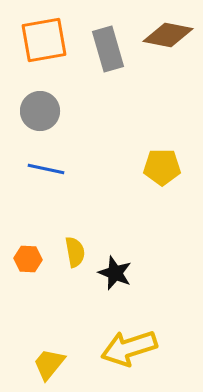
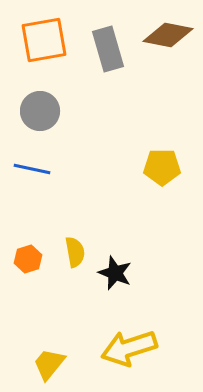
blue line: moved 14 px left
orange hexagon: rotated 20 degrees counterclockwise
